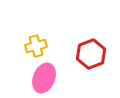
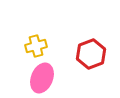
pink ellipse: moved 2 px left
